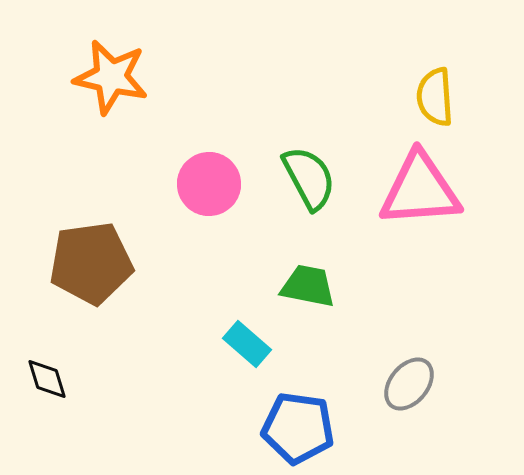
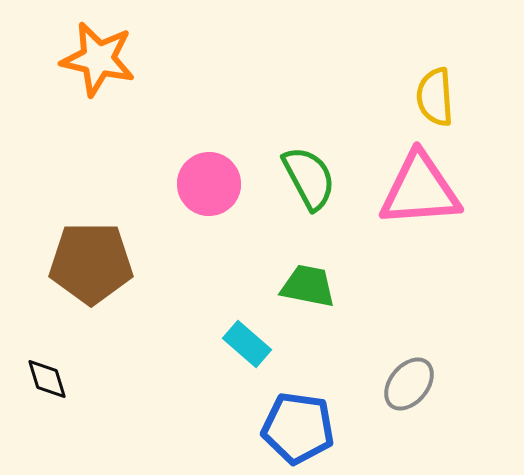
orange star: moved 13 px left, 18 px up
brown pentagon: rotated 8 degrees clockwise
